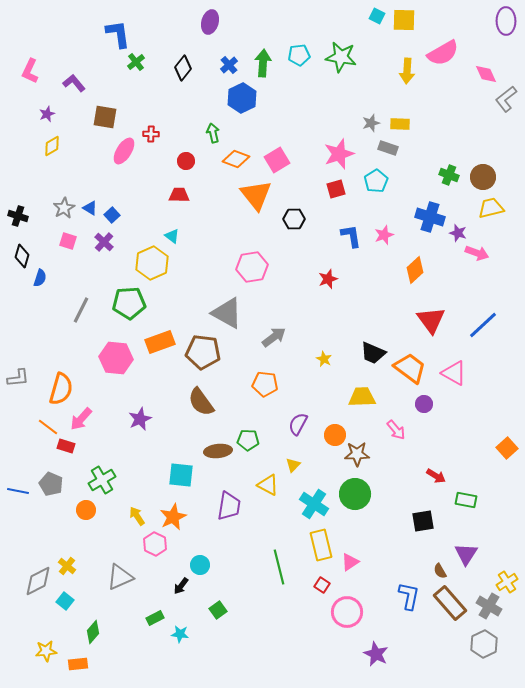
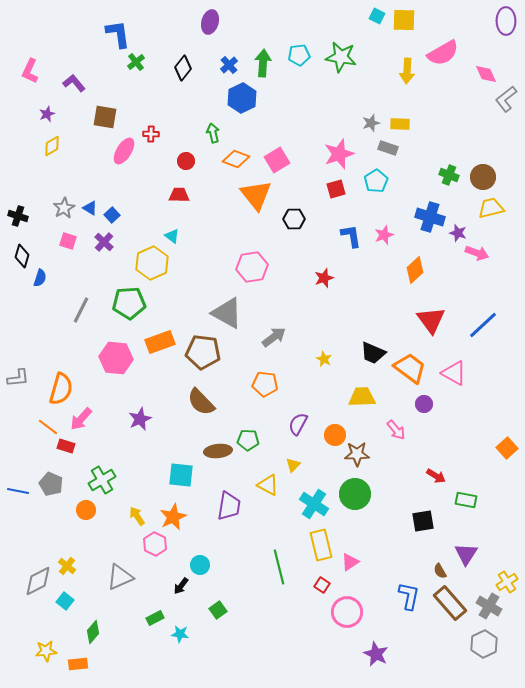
red star at (328, 279): moved 4 px left, 1 px up
brown semicircle at (201, 402): rotated 8 degrees counterclockwise
